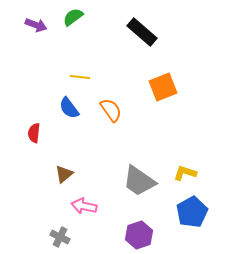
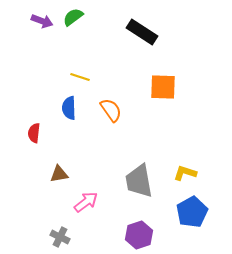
purple arrow: moved 6 px right, 4 px up
black rectangle: rotated 8 degrees counterclockwise
yellow line: rotated 12 degrees clockwise
orange square: rotated 24 degrees clockwise
blue semicircle: rotated 35 degrees clockwise
brown triangle: moved 5 px left; rotated 30 degrees clockwise
gray trapezoid: rotated 45 degrees clockwise
pink arrow: moved 2 px right, 4 px up; rotated 130 degrees clockwise
